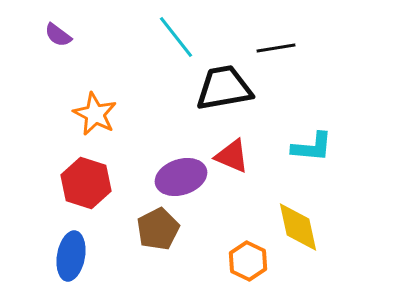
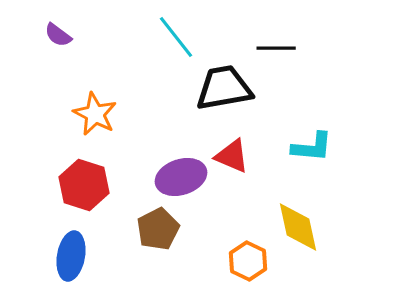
black line: rotated 9 degrees clockwise
red hexagon: moved 2 px left, 2 px down
